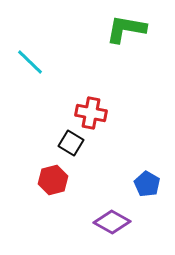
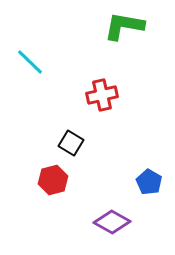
green L-shape: moved 2 px left, 3 px up
red cross: moved 11 px right, 18 px up; rotated 24 degrees counterclockwise
blue pentagon: moved 2 px right, 2 px up
